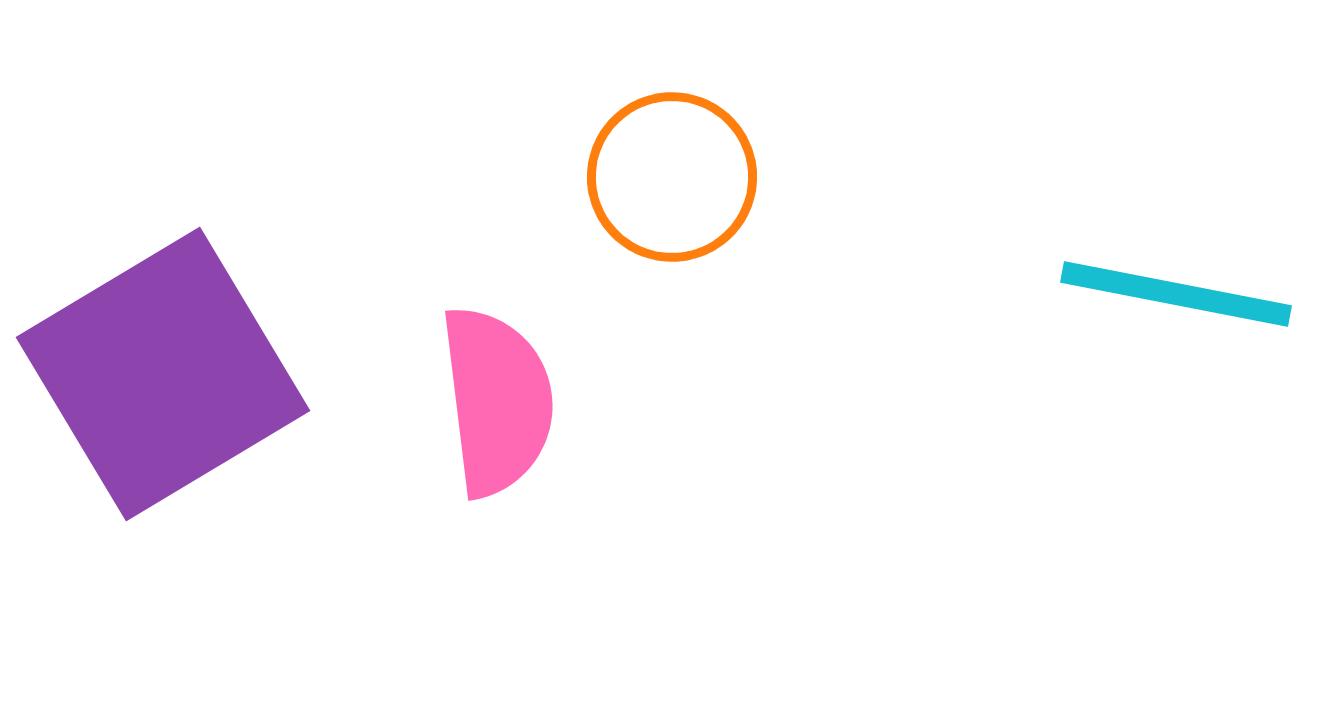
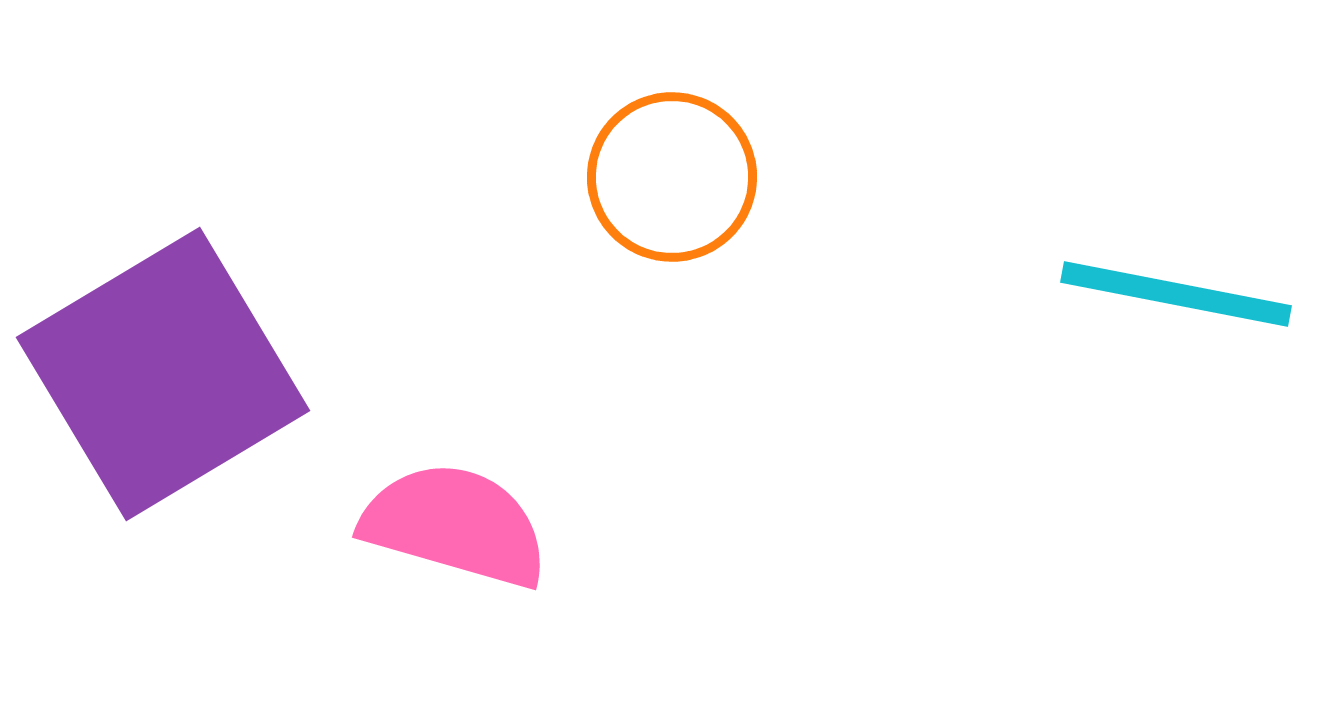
pink semicircle: moved 42 px left, 124 px down; rotated 67 degrees counterclockwise
